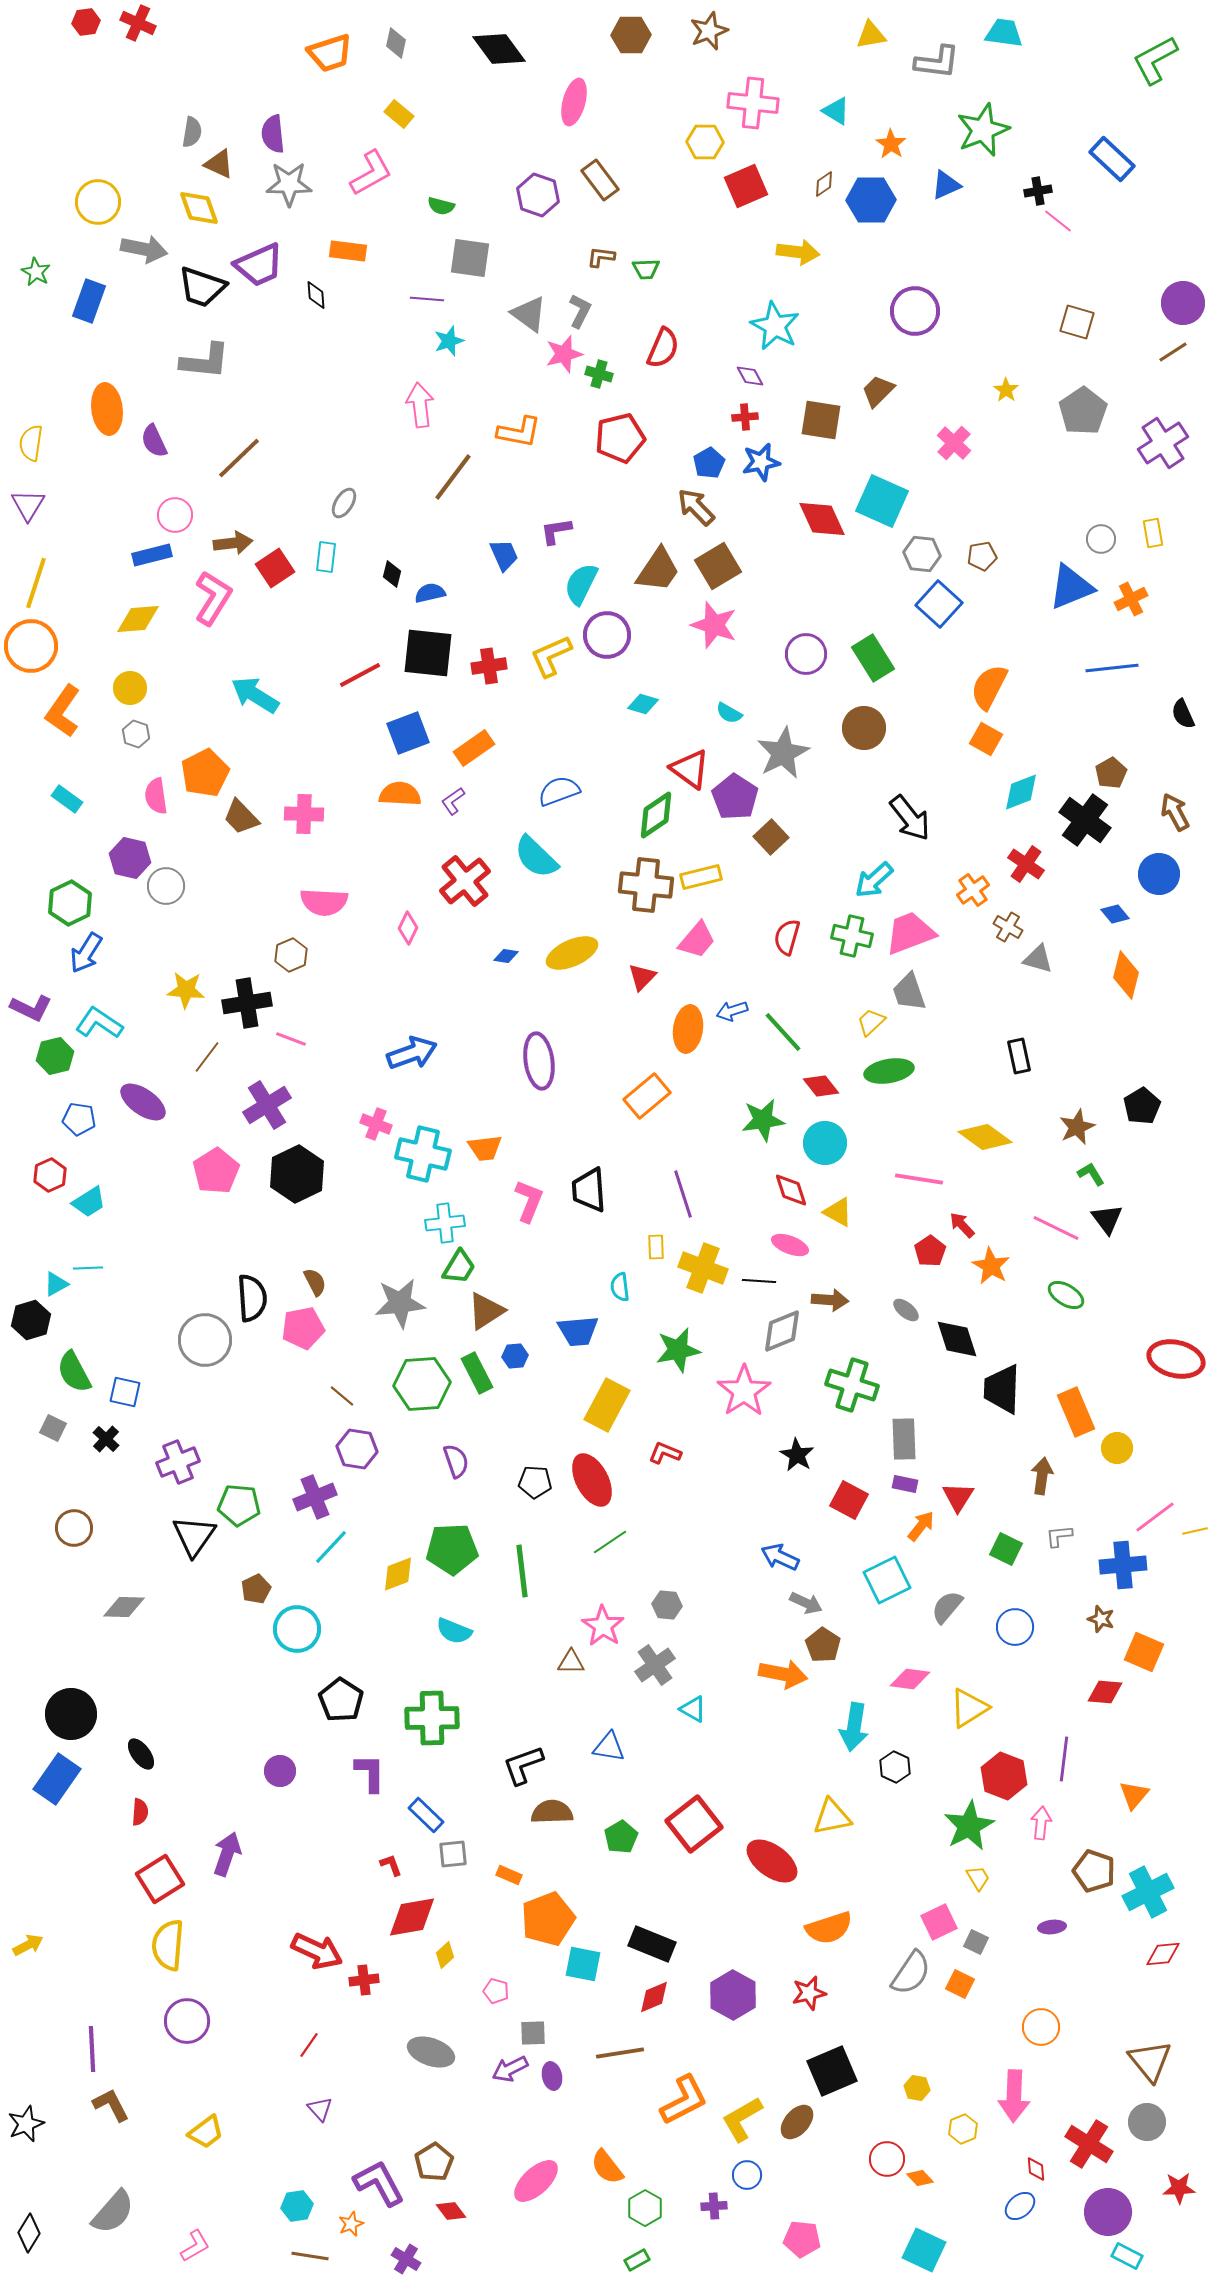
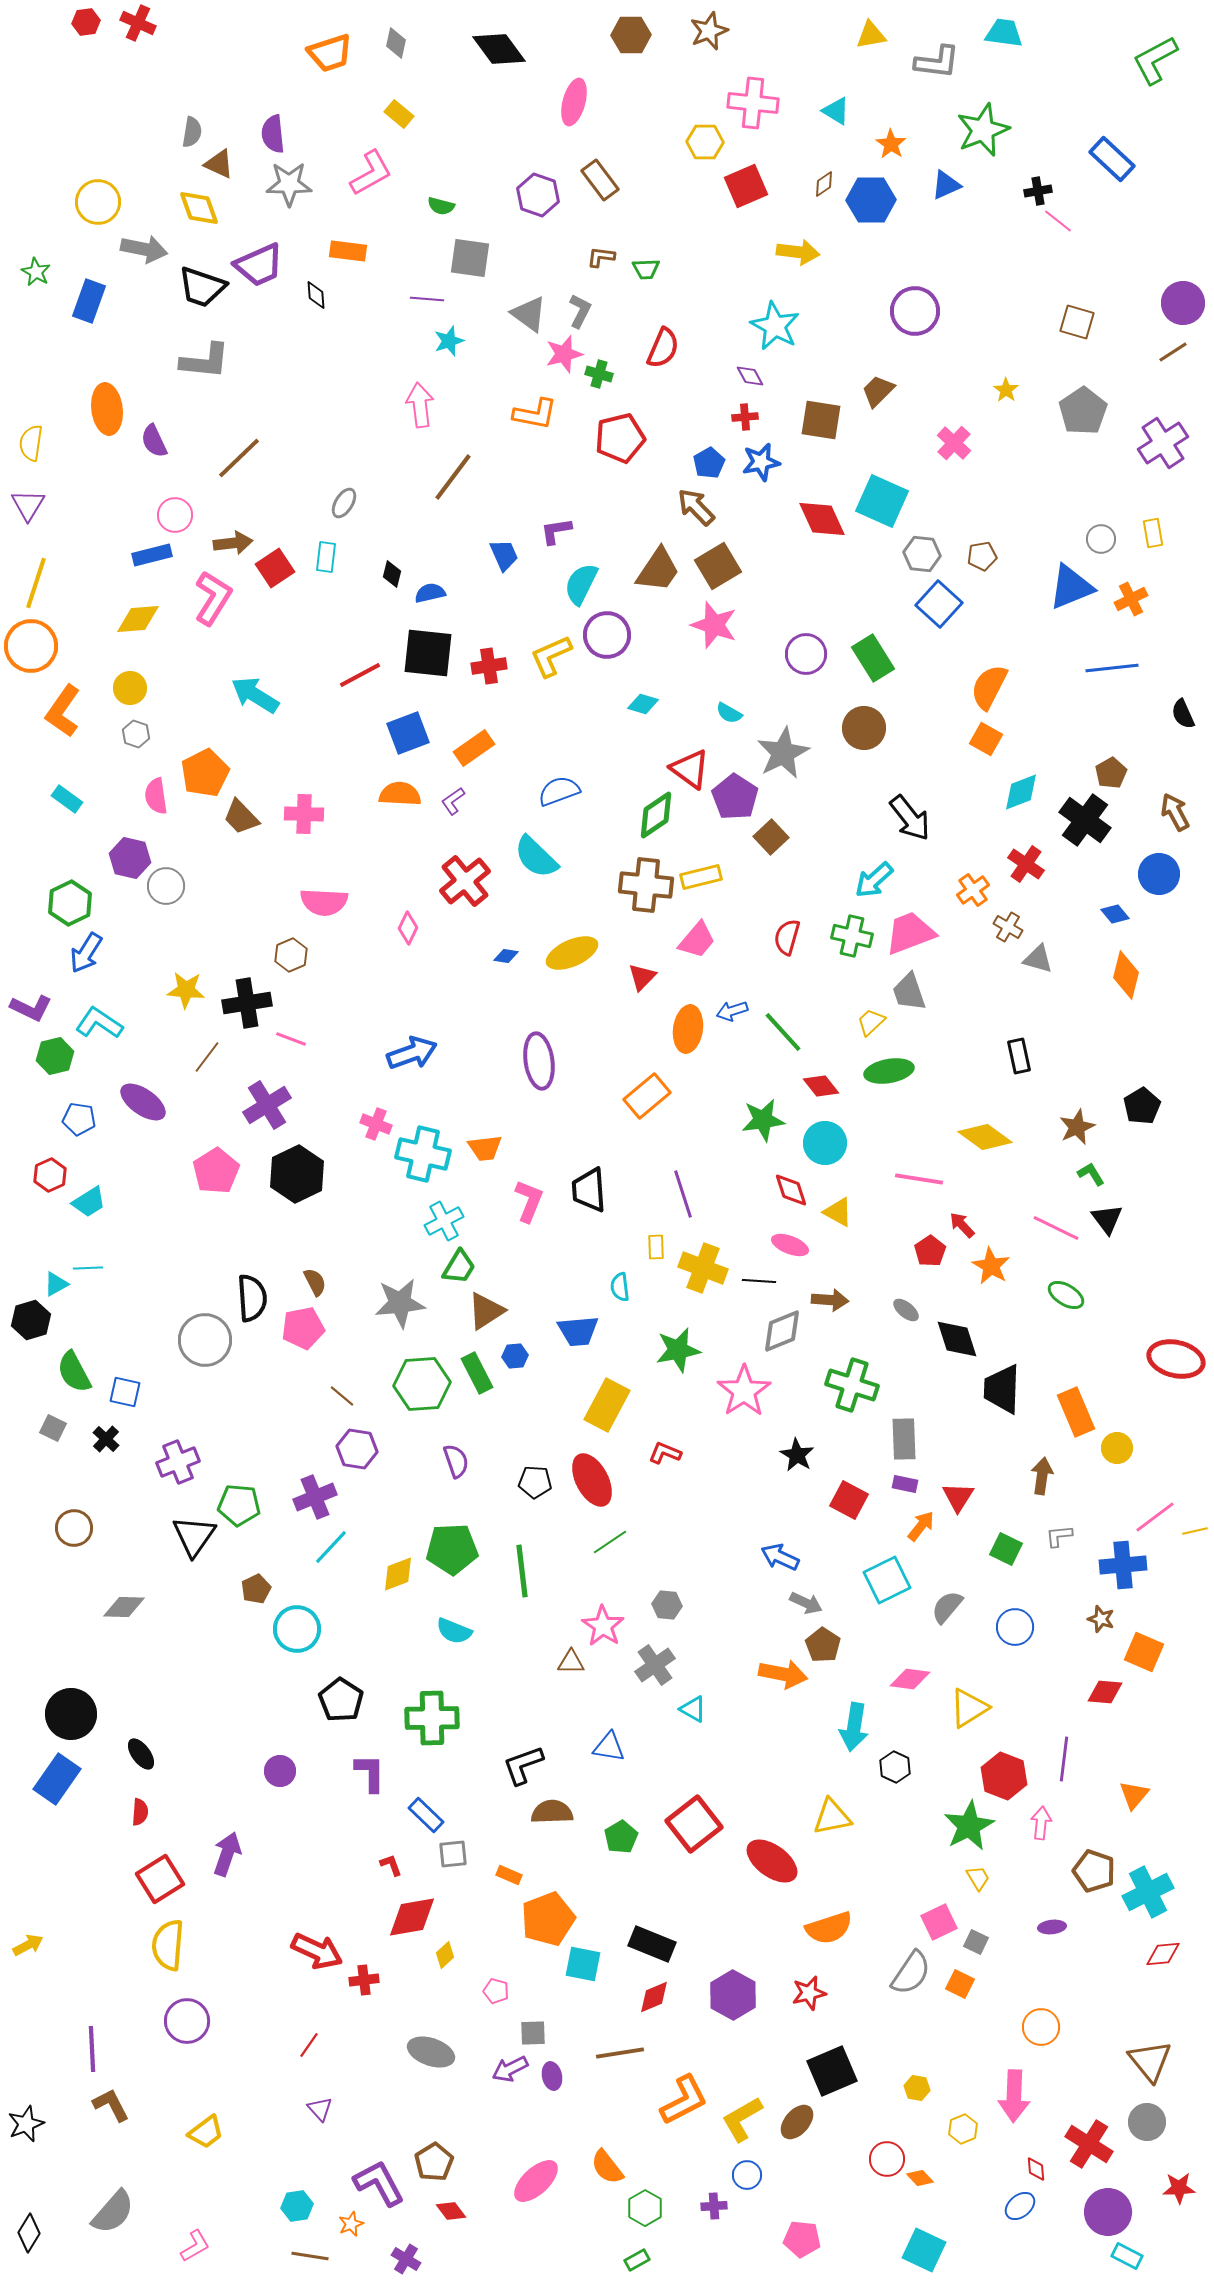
orange L-shape at (519, 432): moved 16 px right, 18 px up
cyan cross at (445, 1223): moved 1 px left, 2 px up; rotated 21 degrees counterclockwise
